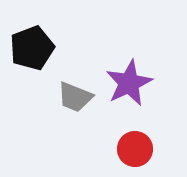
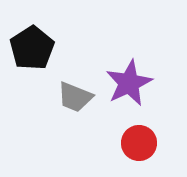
black pentagon: rotated 12 degrees counterclockwise
red circle: moved 4 px right, 6 px up
